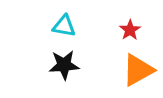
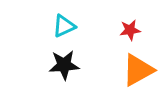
cyan triangle: rotated 35 degrees counterclockwise
red star: rotated 25 degrees clockwise
